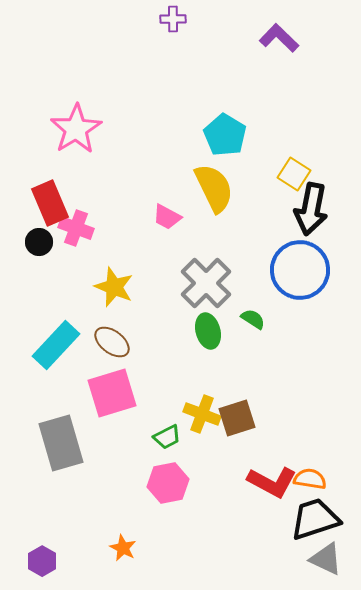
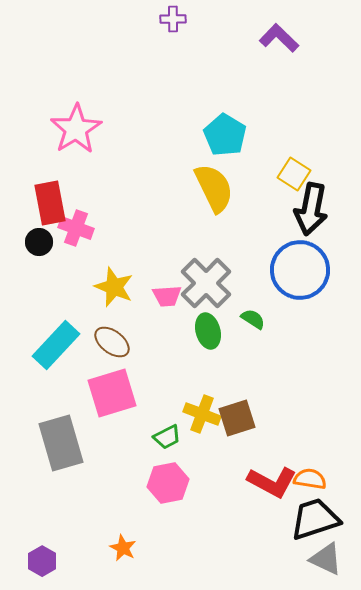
red rectangle: rotated 12 degrees clockwise
pink trapezoid: moved 79 px down; rotated 32 degrees counterclockwise
